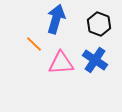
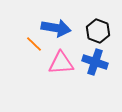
blue arrow: moved 9 px down; rotated 84 degrees clockwise
black hexagon: moved 1 px left, 7 px down
blue cross: moved 2 px down; rotated 15 degrees counterclockwise
